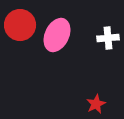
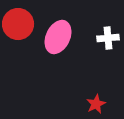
red circle: moved 2 px left, 1 px up
pink ellipse: moved 1 px right, 2 px down
